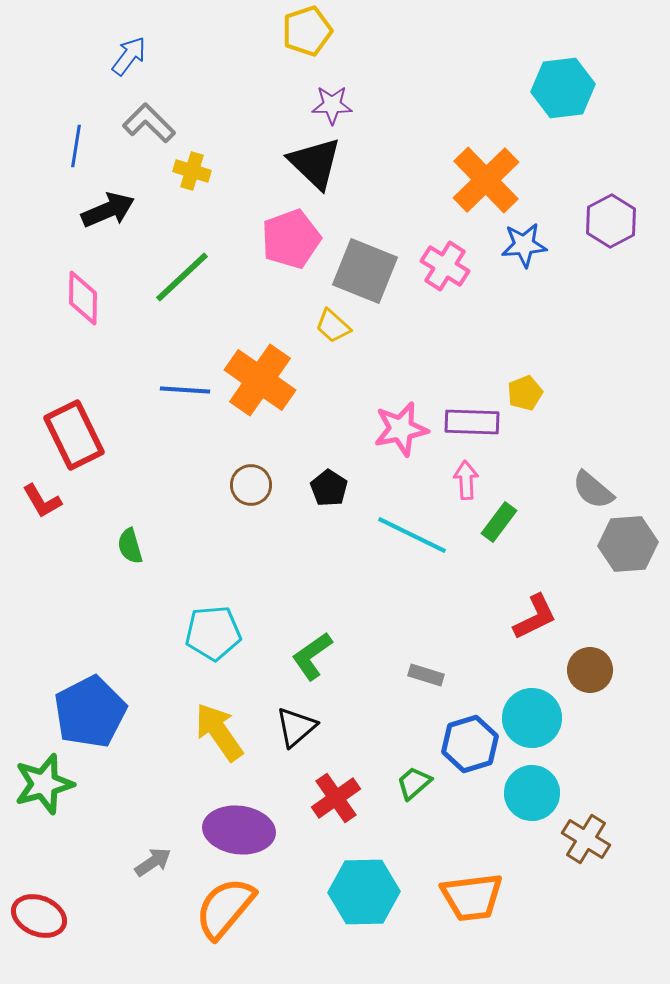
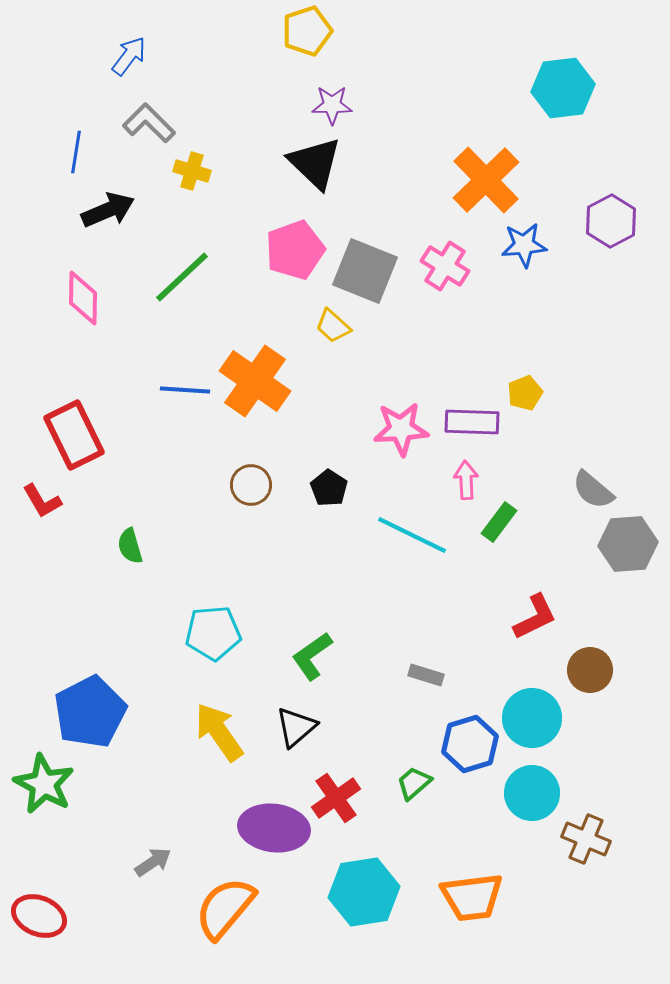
blue line at (76, 146): moved 6 px down
pink pentagon at (291, 239): moved 4 px right, 11 px down
orange cross at (260, 380): moved 5 px left, 1 px down
pink star at (401, 429): rotated 8 degrees clockwise
green star at (44, 784): rotated 28 degrees counterclockwise
purple ellipse at (239, 830): moved 35 px right, 2 px up
brown cross at (586, 839): rotated 9 degrees counterclockwise
cyan hexagon at (364, 892): rotated 8 degrees counterclockwise
